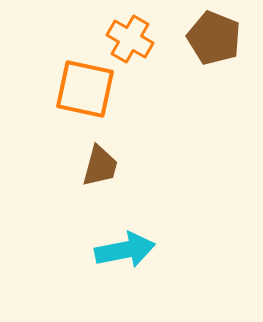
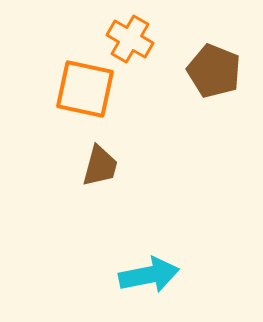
brown pentagon: moved 33 px down
cyan arrow: moved 24 px right, 25 px down
